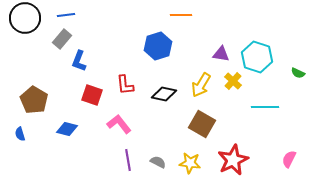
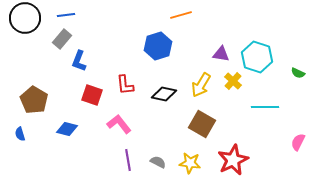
orange line: rotated 15 degrees counterclockwise
pink semicircle: moved 9 px right, 17 px up
